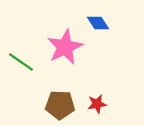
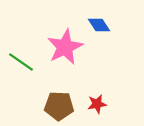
blue diamond: moved 1 px right, 2 px down
brown pentagon: moved 1 px left, 1 px down
